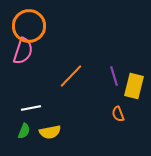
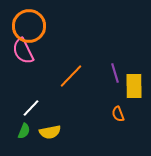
pink semicircle: rotated 136 degrees clockwise
purple line: moved 1 px right, 3 px up
yellow rectangle: rotated 15 degrees counterclockwise
white line: rotated 36 degrees counterclockwise
